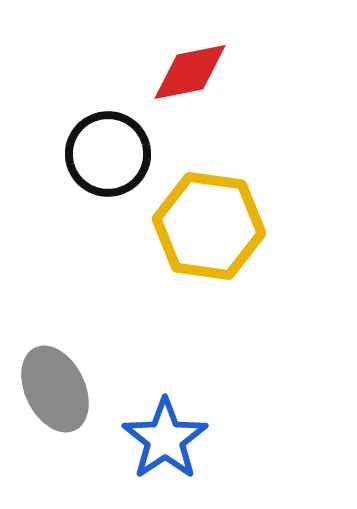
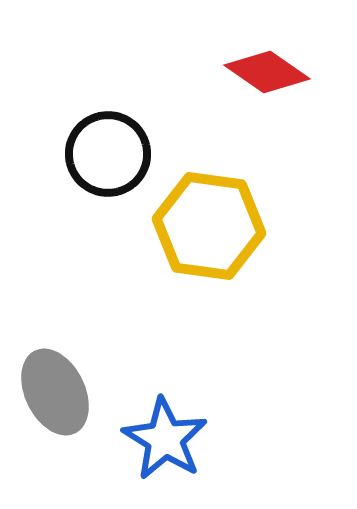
red diamond: moved 77 px right; rotated 46 degrees clockwise
gray ellipse: moved 3 px down
blue star: rotated 6 degrees counterclockwise
